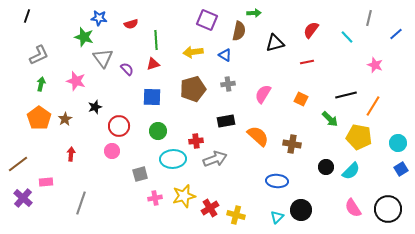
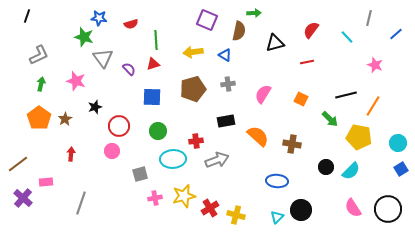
purple semicircle at (127, 69): moved 2 px right
gray arrow at (215, 159): moved 2 px right, 1 px down
